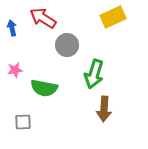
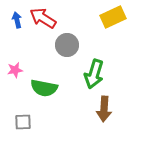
blue arrow: moved 5 px right, 8 px up
